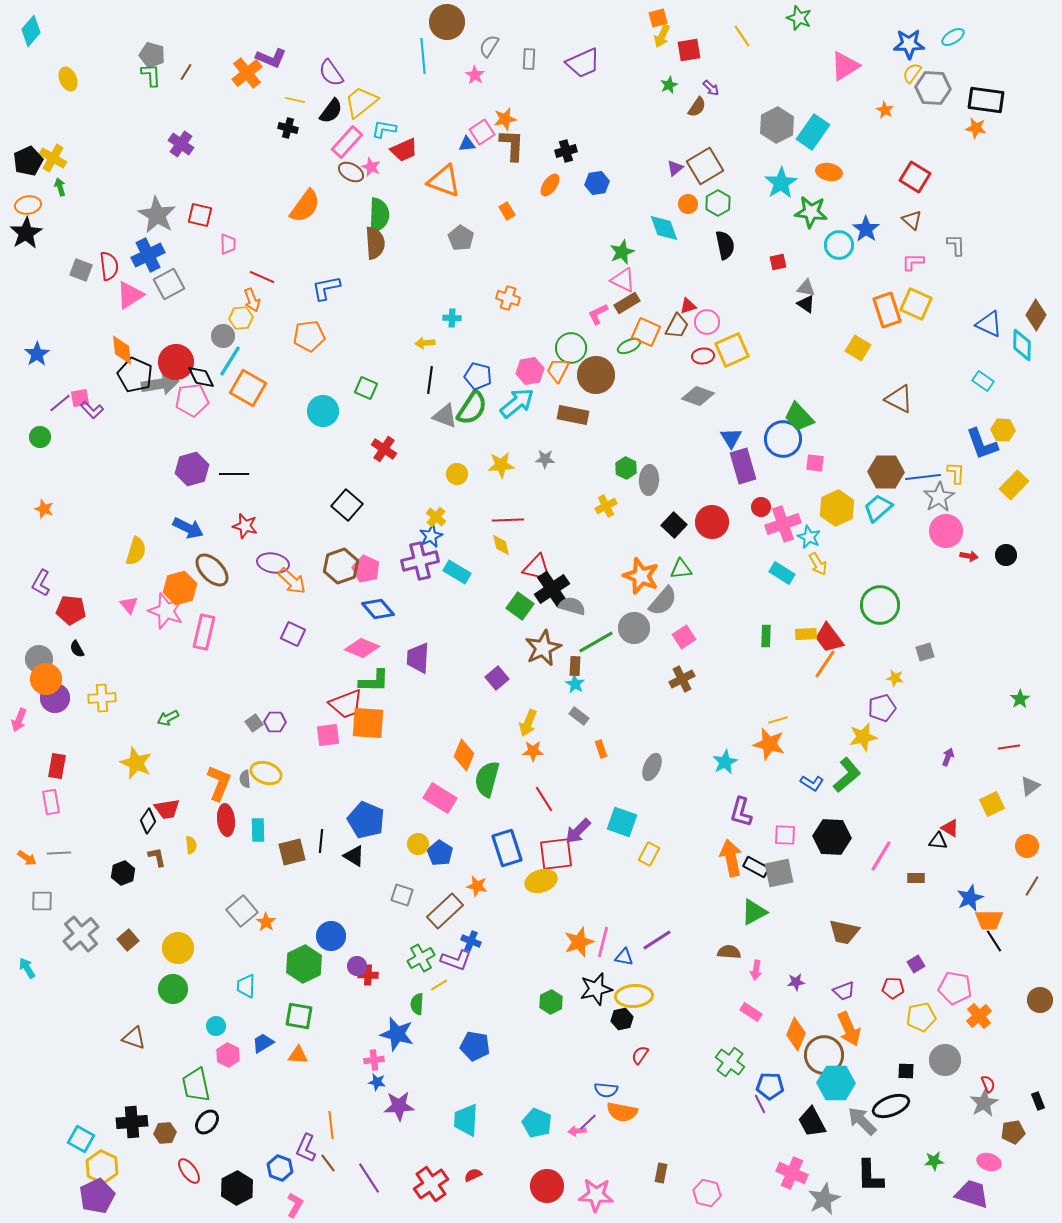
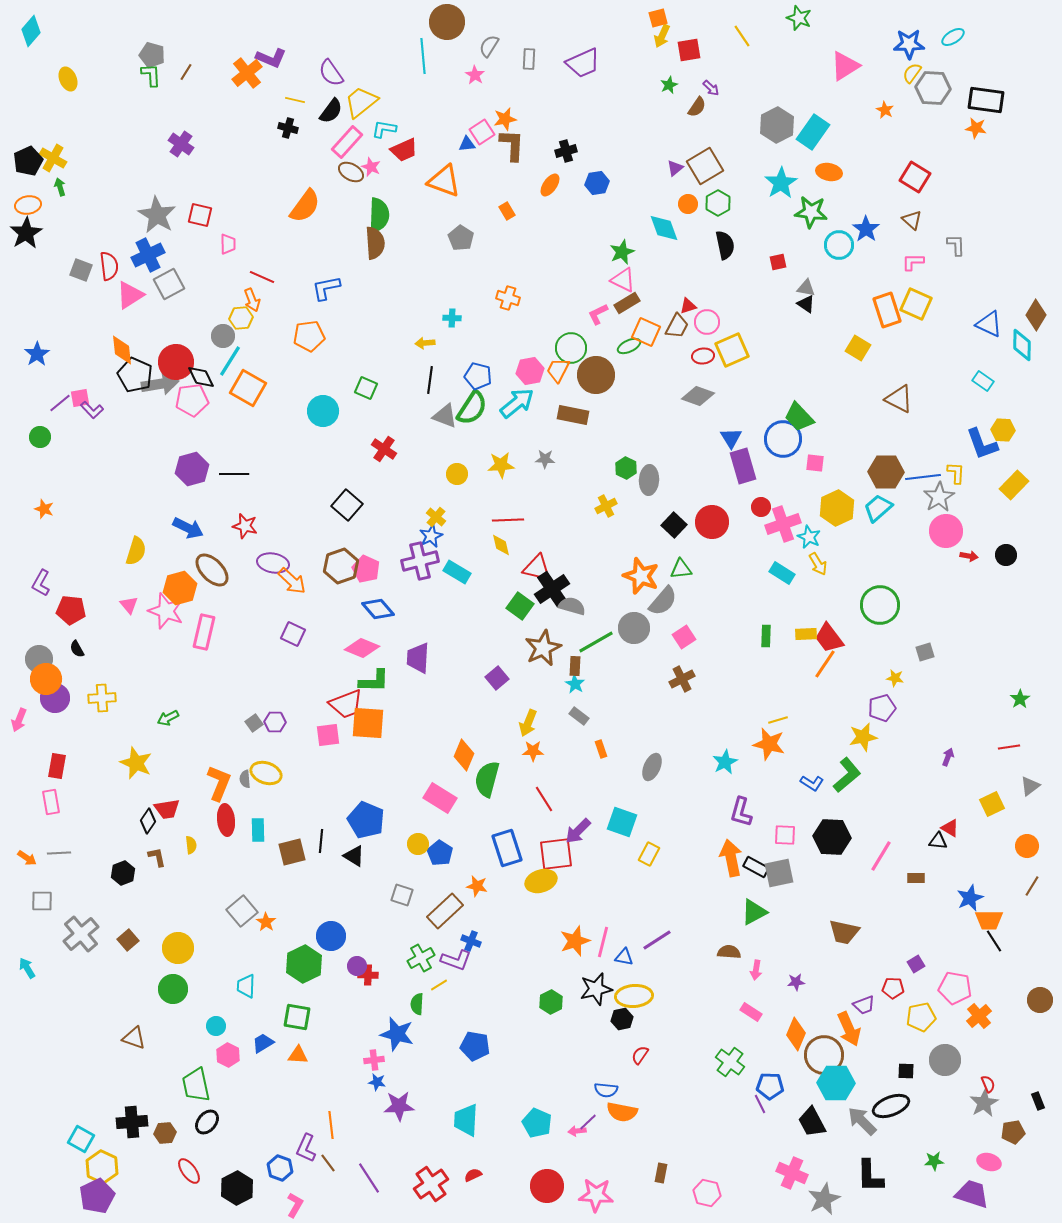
orange star at (579, 942): moved 4 px left, 1 px up
purple trapezoid at (844, 991): moved 20 px right, 14 px down
green square at (299, 1016): moved 2 px left, 1 px down
